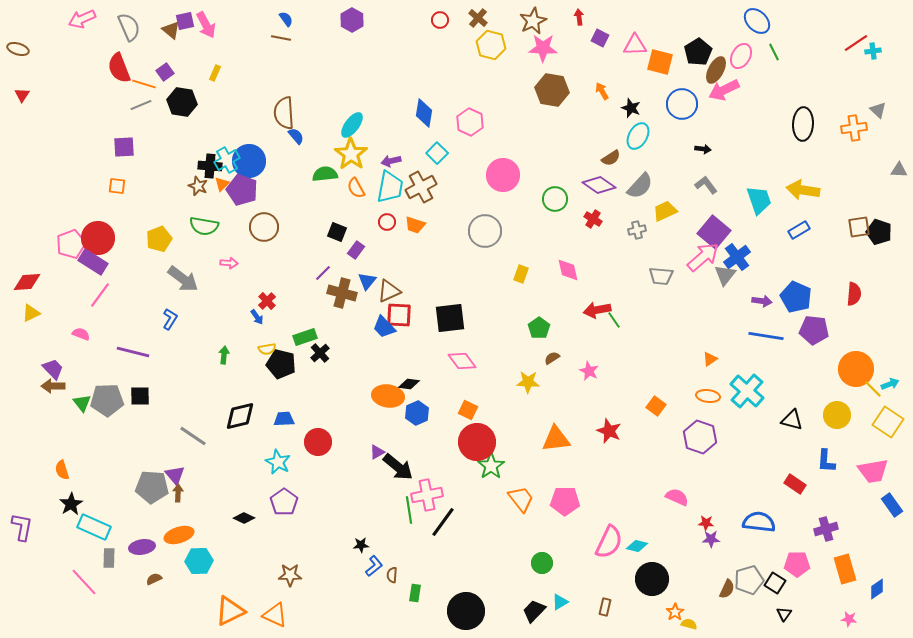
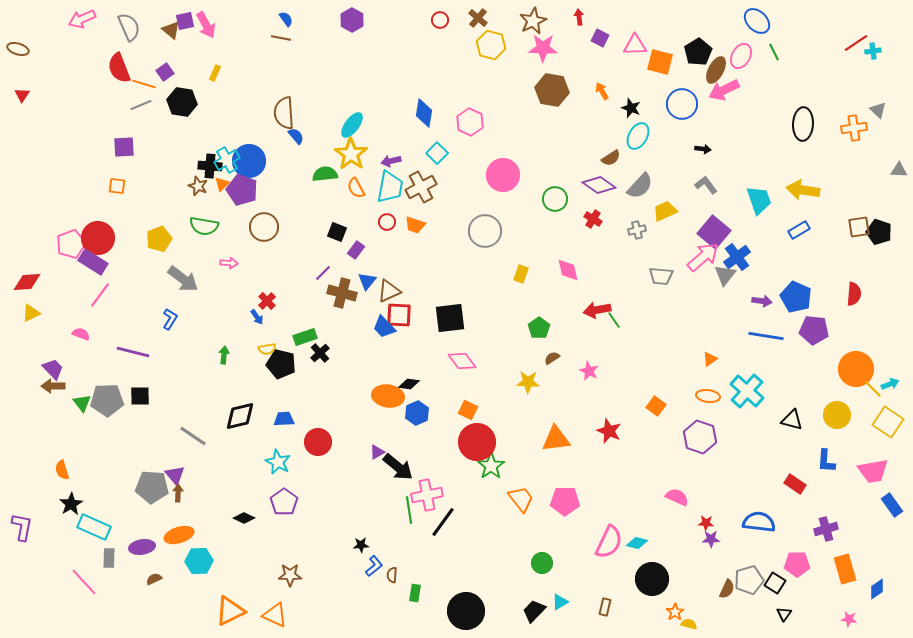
cyan diamond at (637, 546): moved 3 px up
